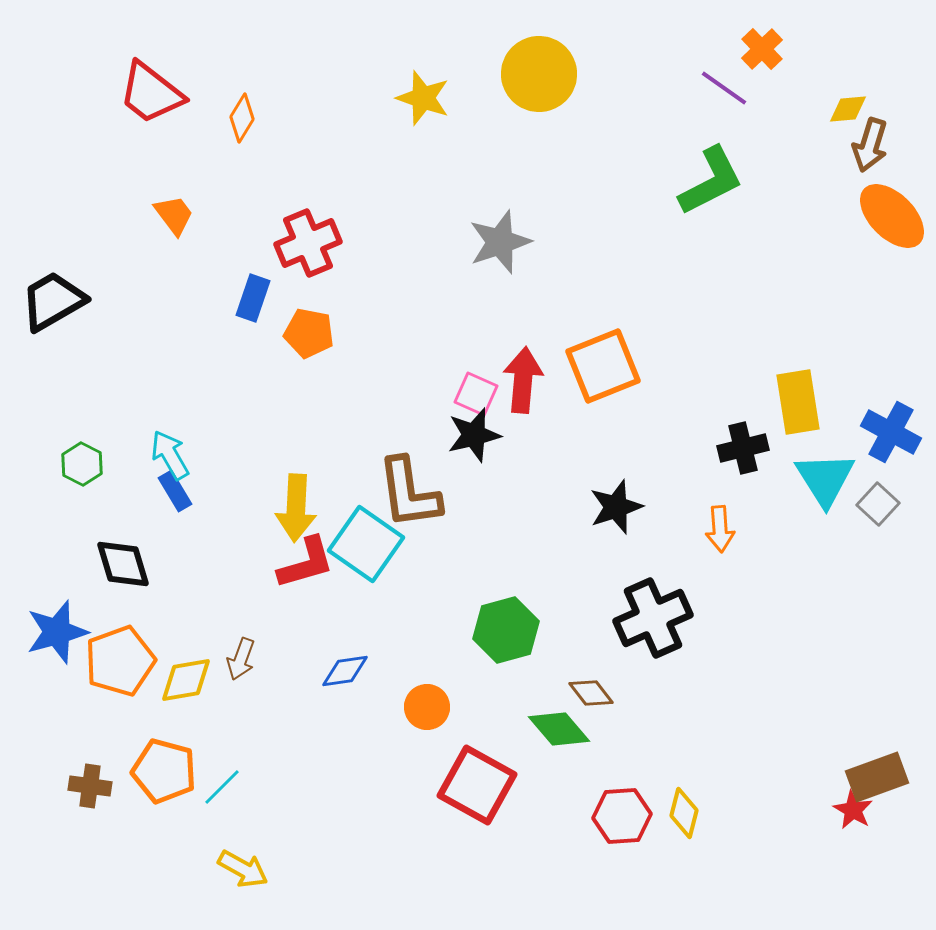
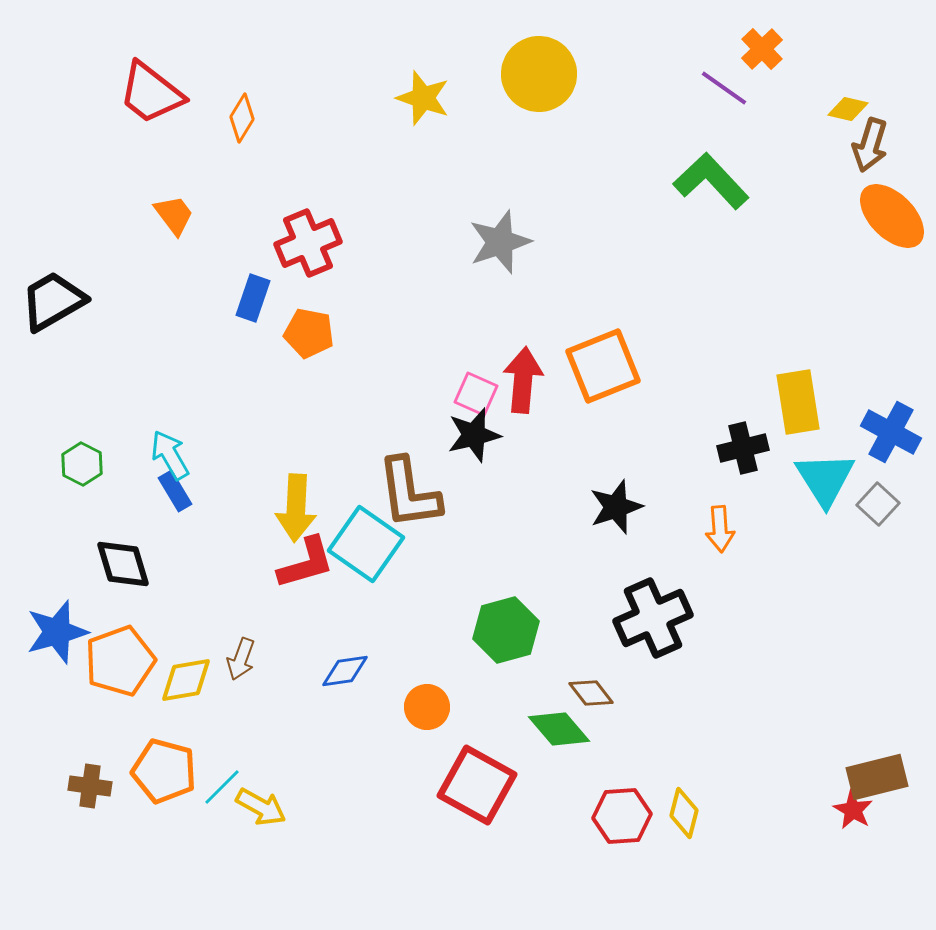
yellow diamond at (848, 109): rotated 18 degrees clockwise
green L-shape at (711, 181): rotated 106 degrees counterclockwise
brown rectangle at (877, 777): rotated 6 degrees clockwise
yellow arrow at (243, 869): moved 18 px right, 62 px up
